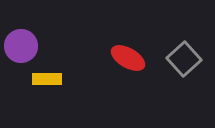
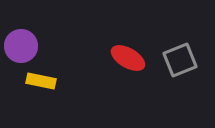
gray square: moved 4 px left, 1 px down; rotated 20 degrees clockwise
yellow rectangle: moved 6 px left, 2 px down; rotated 12 degrees clockwise
